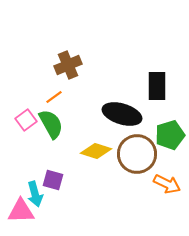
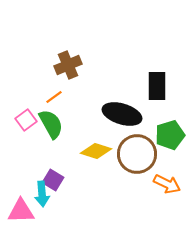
purple square: rotated 15 degrees clockwise
cyan arrow: moved 7 px right; rotated 10 degrees clockwise
